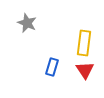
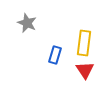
blue rectangle: moved 3 px right, 12 px up
